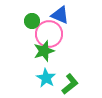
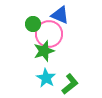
green circle: moved 1 px right, 3 px down
